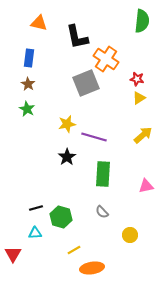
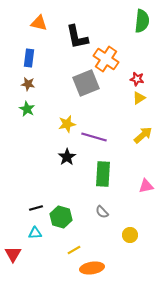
brown star: rotated 24 degrees counterclockwise
